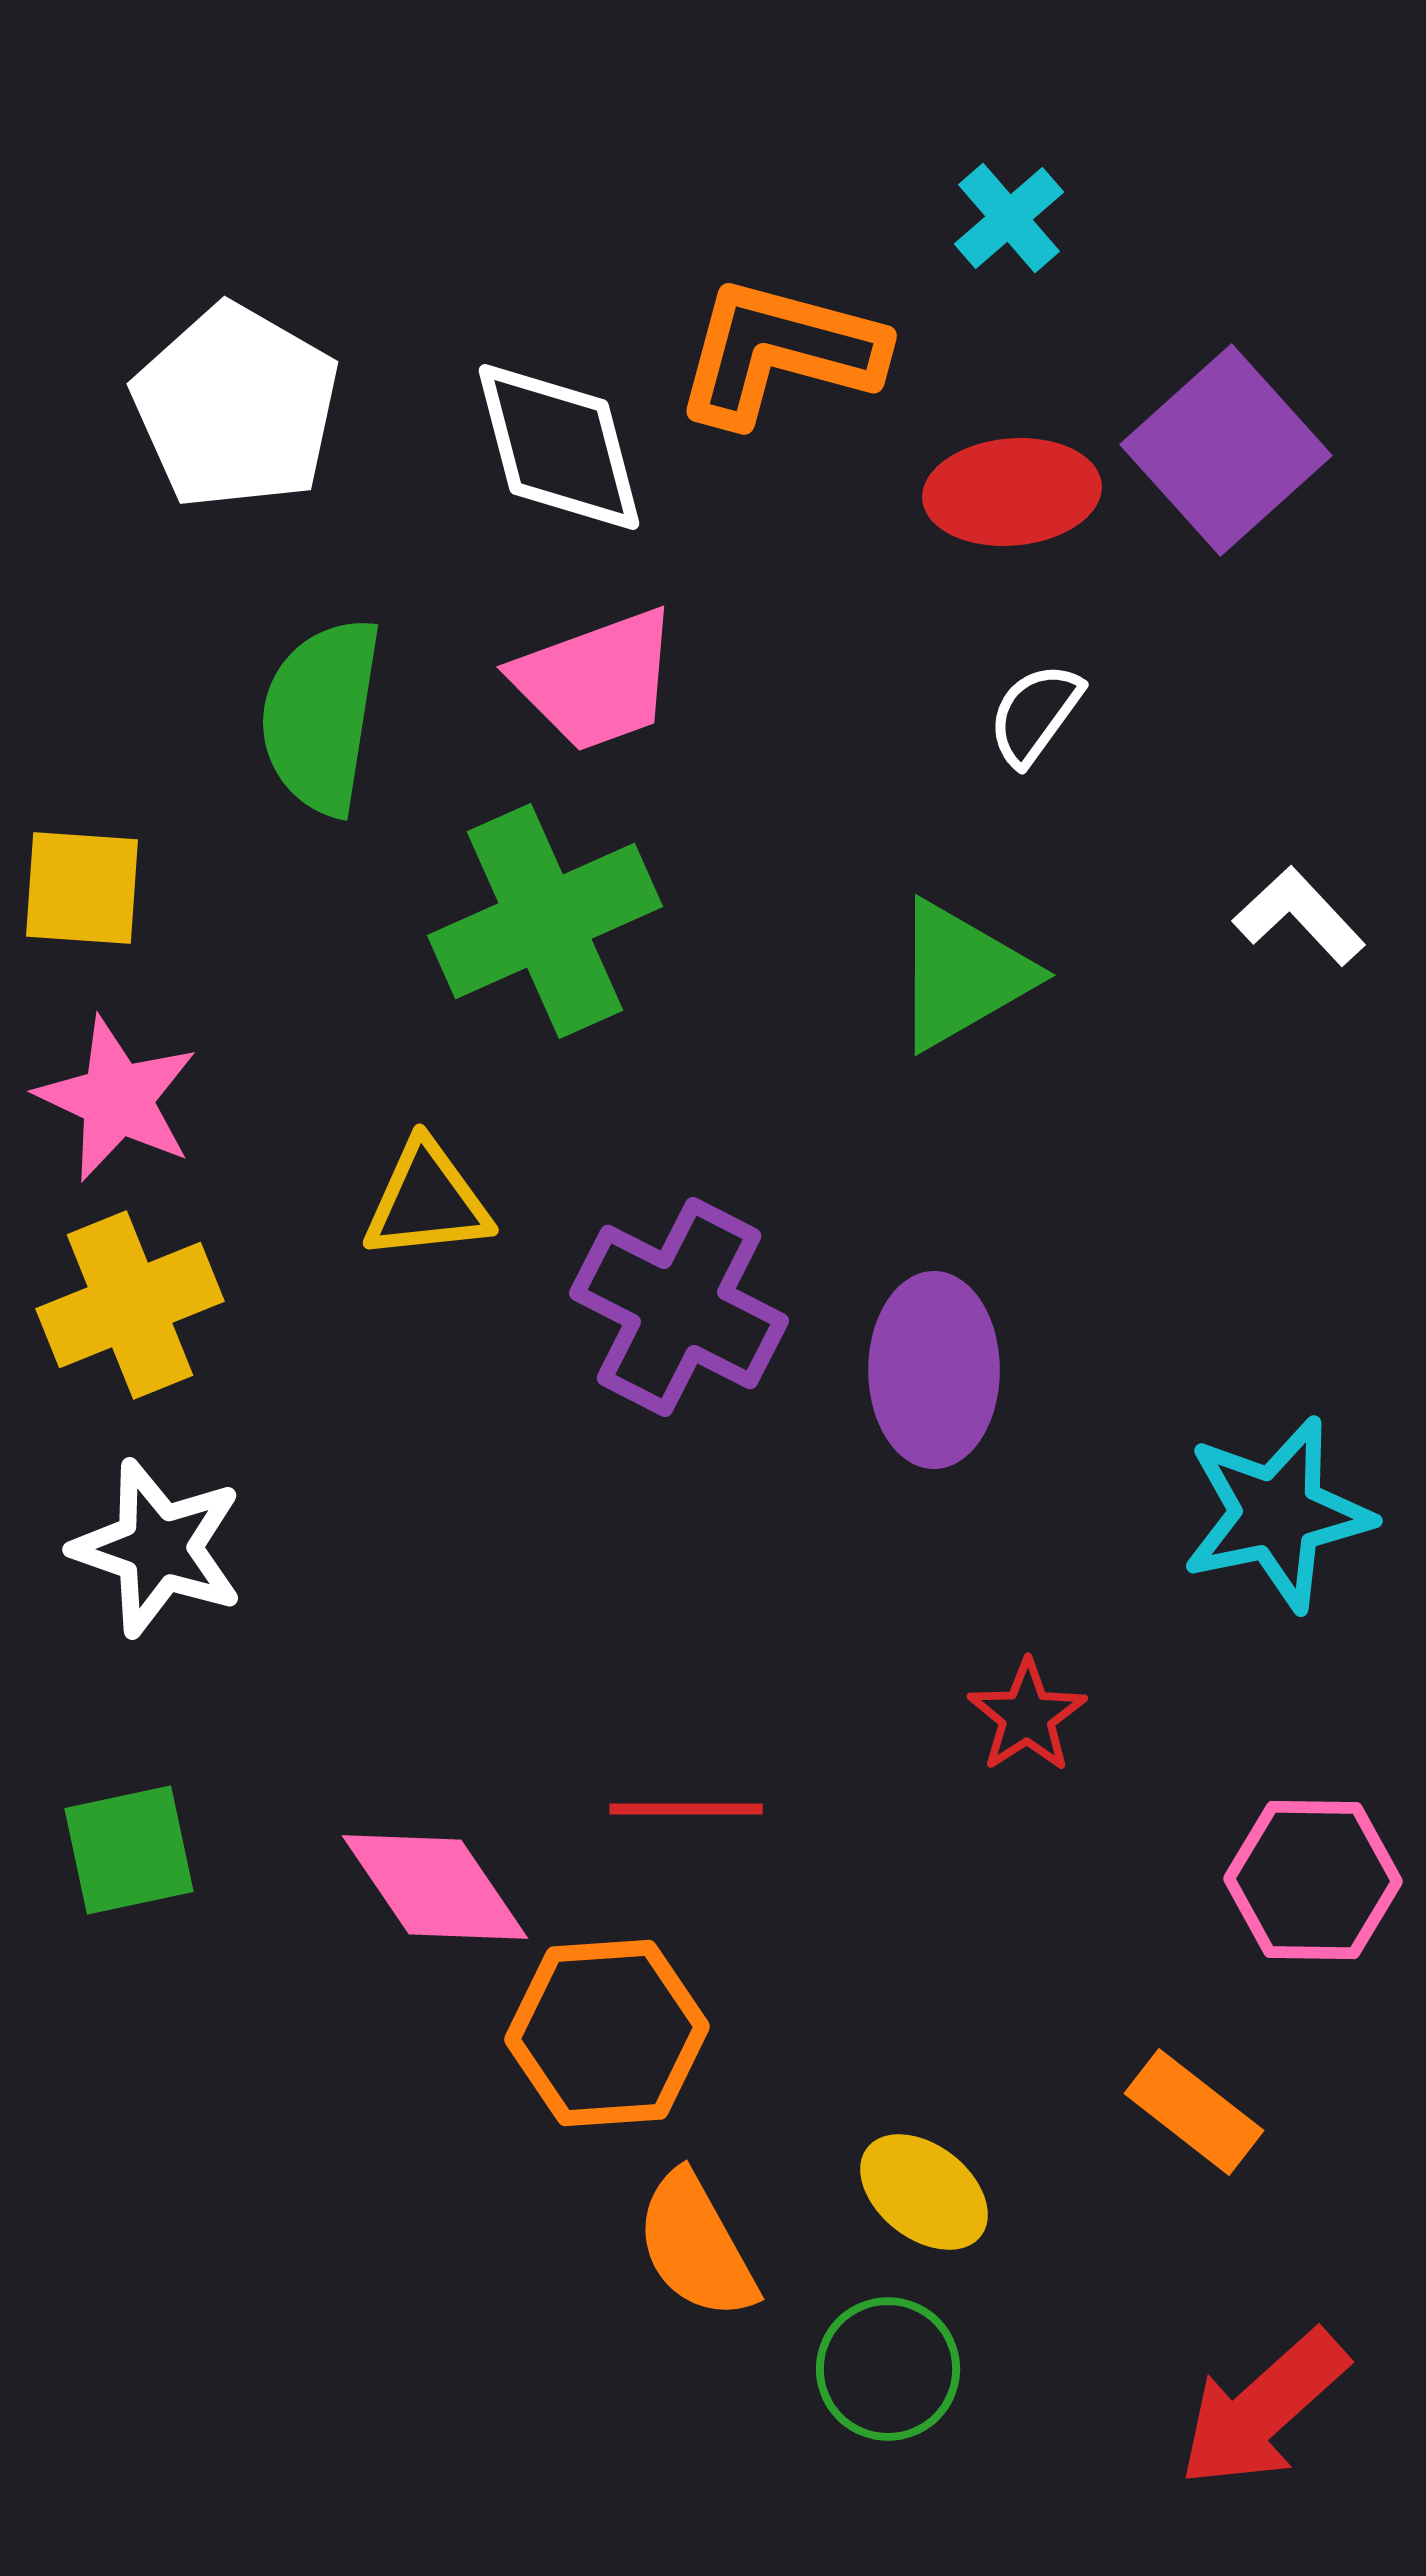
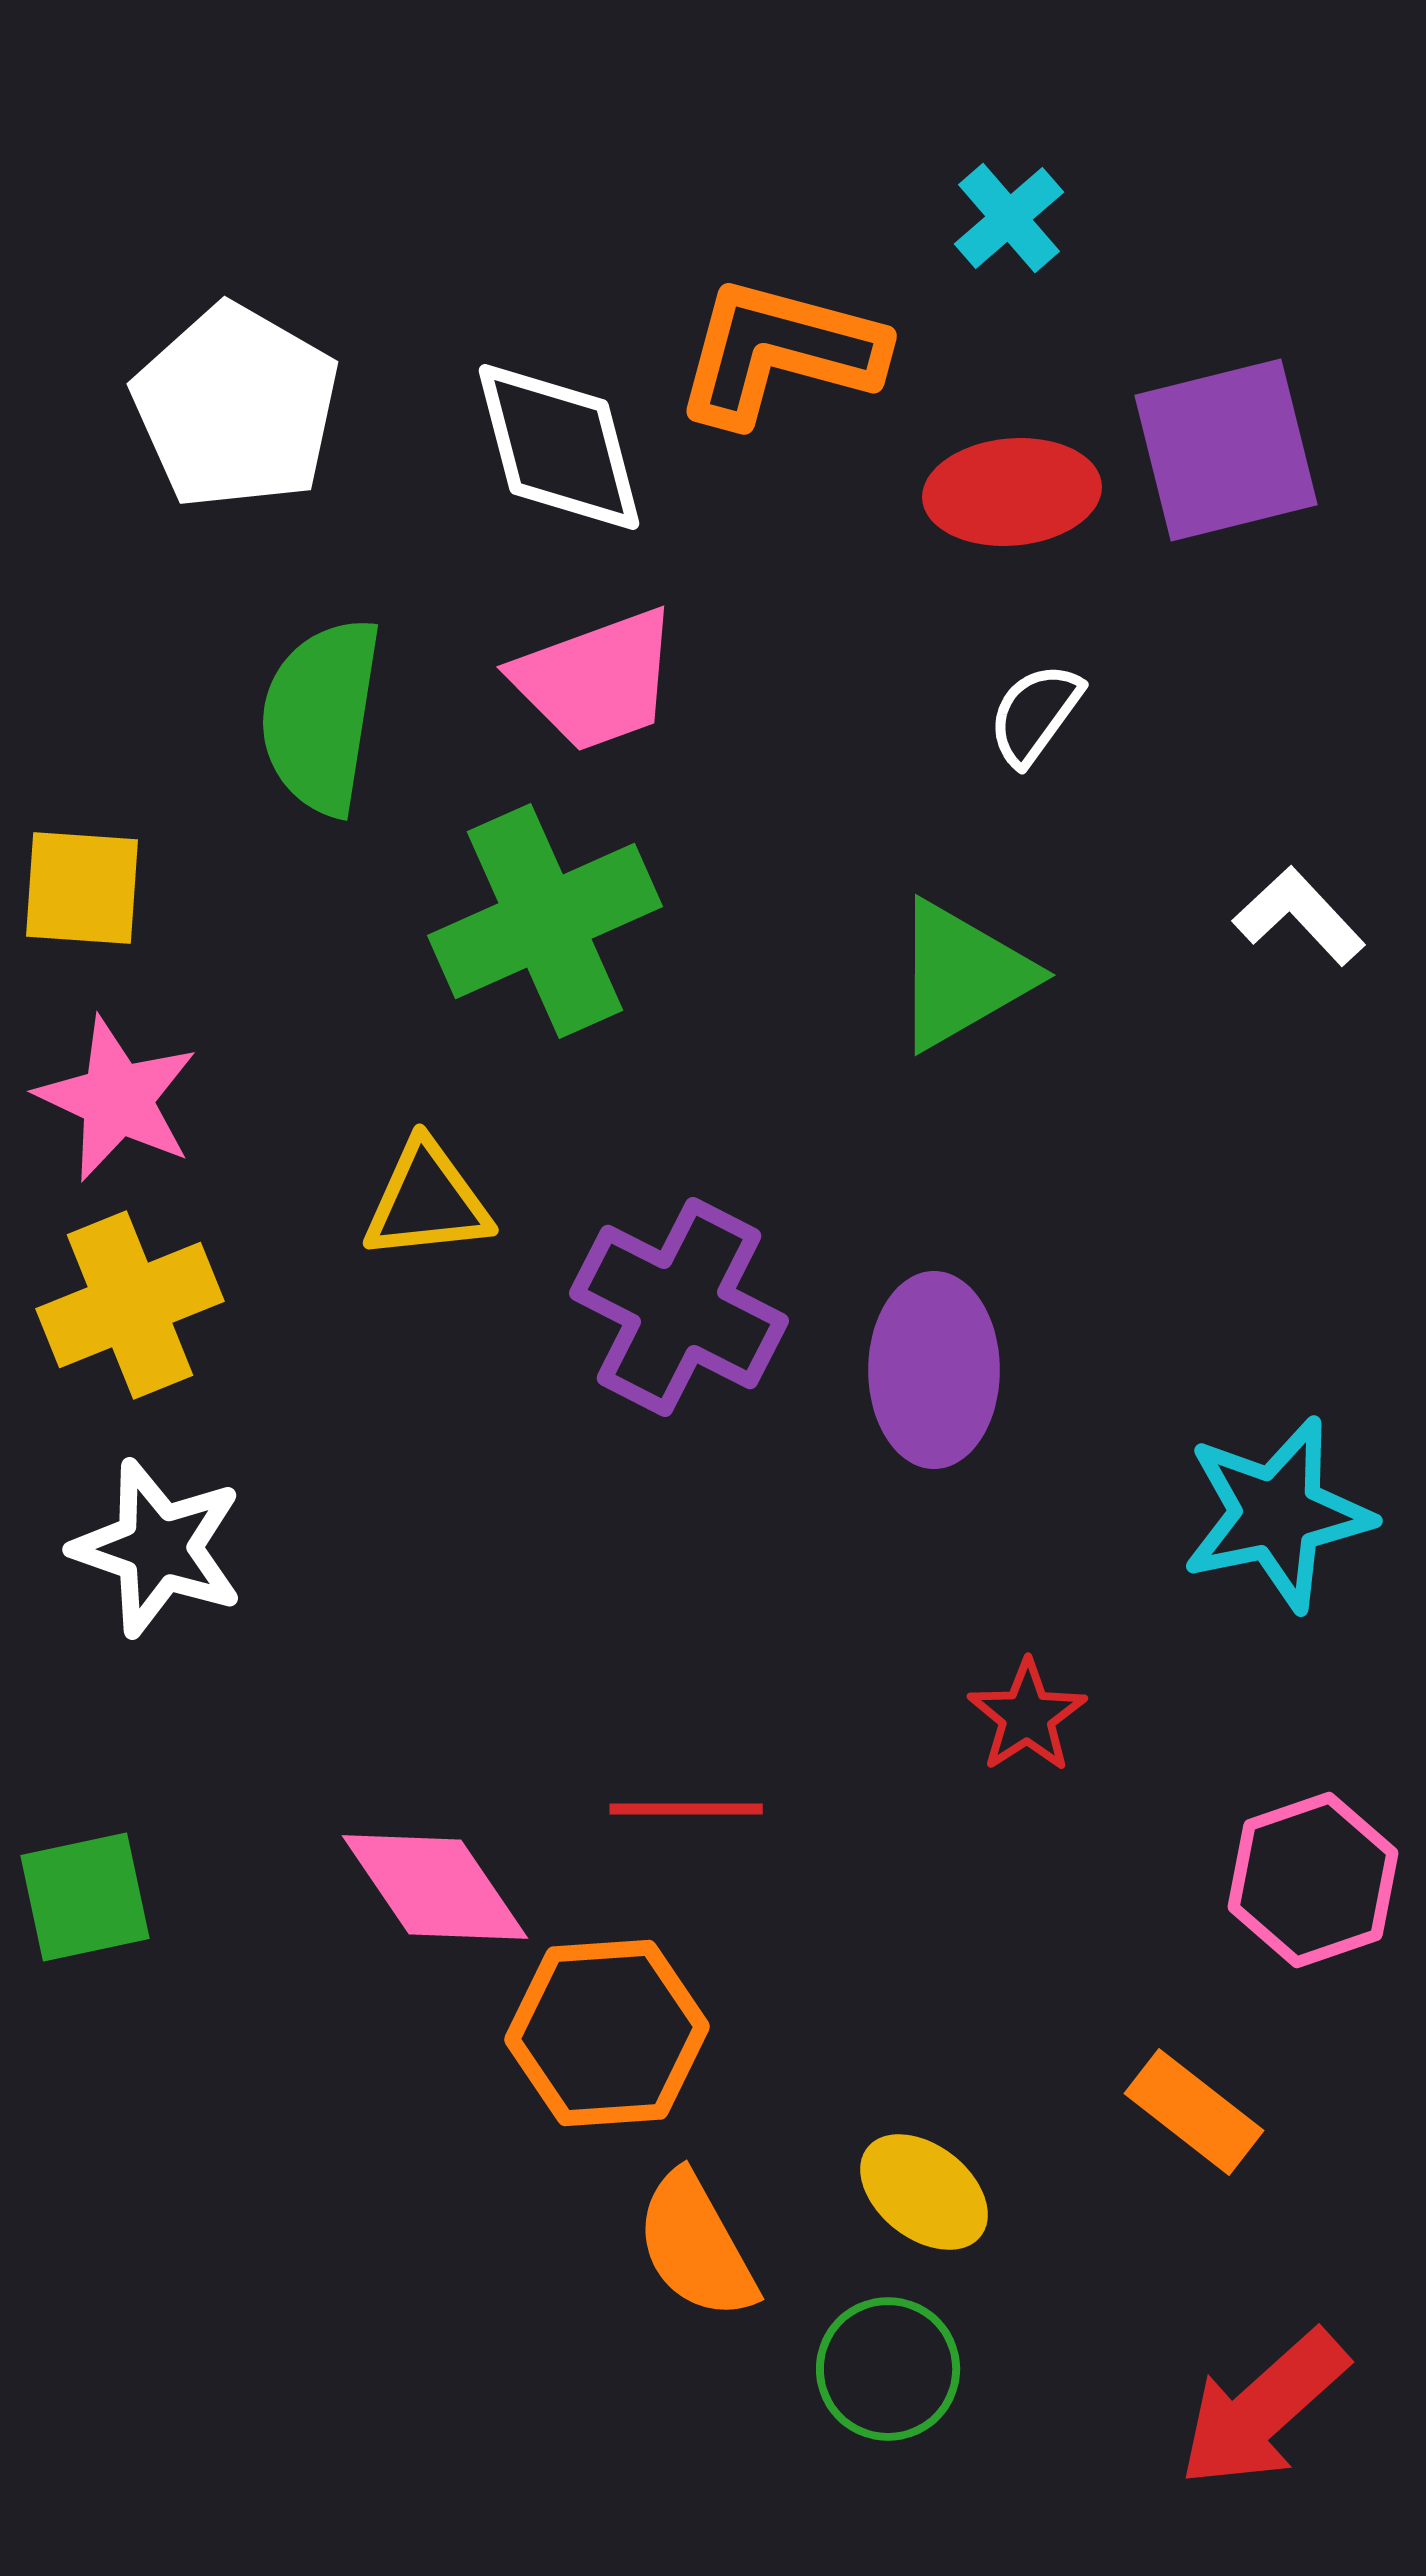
purple square: rotated 28 degrees clockwise
green square: moved 44 px left, 47 px down
pink hexagon: rotated 20 degrees counterclockwise
